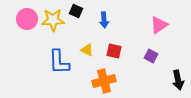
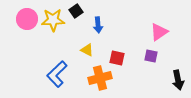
black square: rotated 32 degrees clockwise
blue arrow: moved 6 px left, 5 px down
pink triangle: moved 7 px down
red square: moved 3 px right, 7 px down
purple square: rotated 16 degrees counterclockwise
blue L-shape: moved 2 px left, 12 px down; rotated 48 degrees clockwise
orange cross: moved 4 px left, 3 px up
